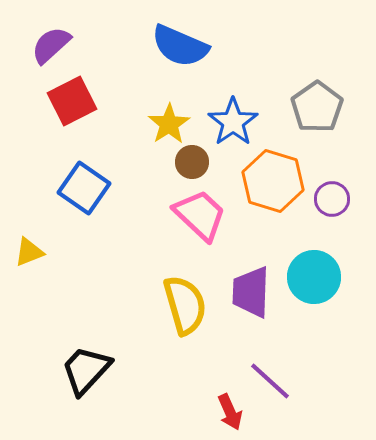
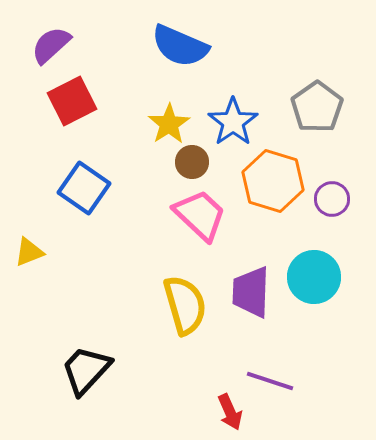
purple line: rotated 24 degrees counterclockwise
